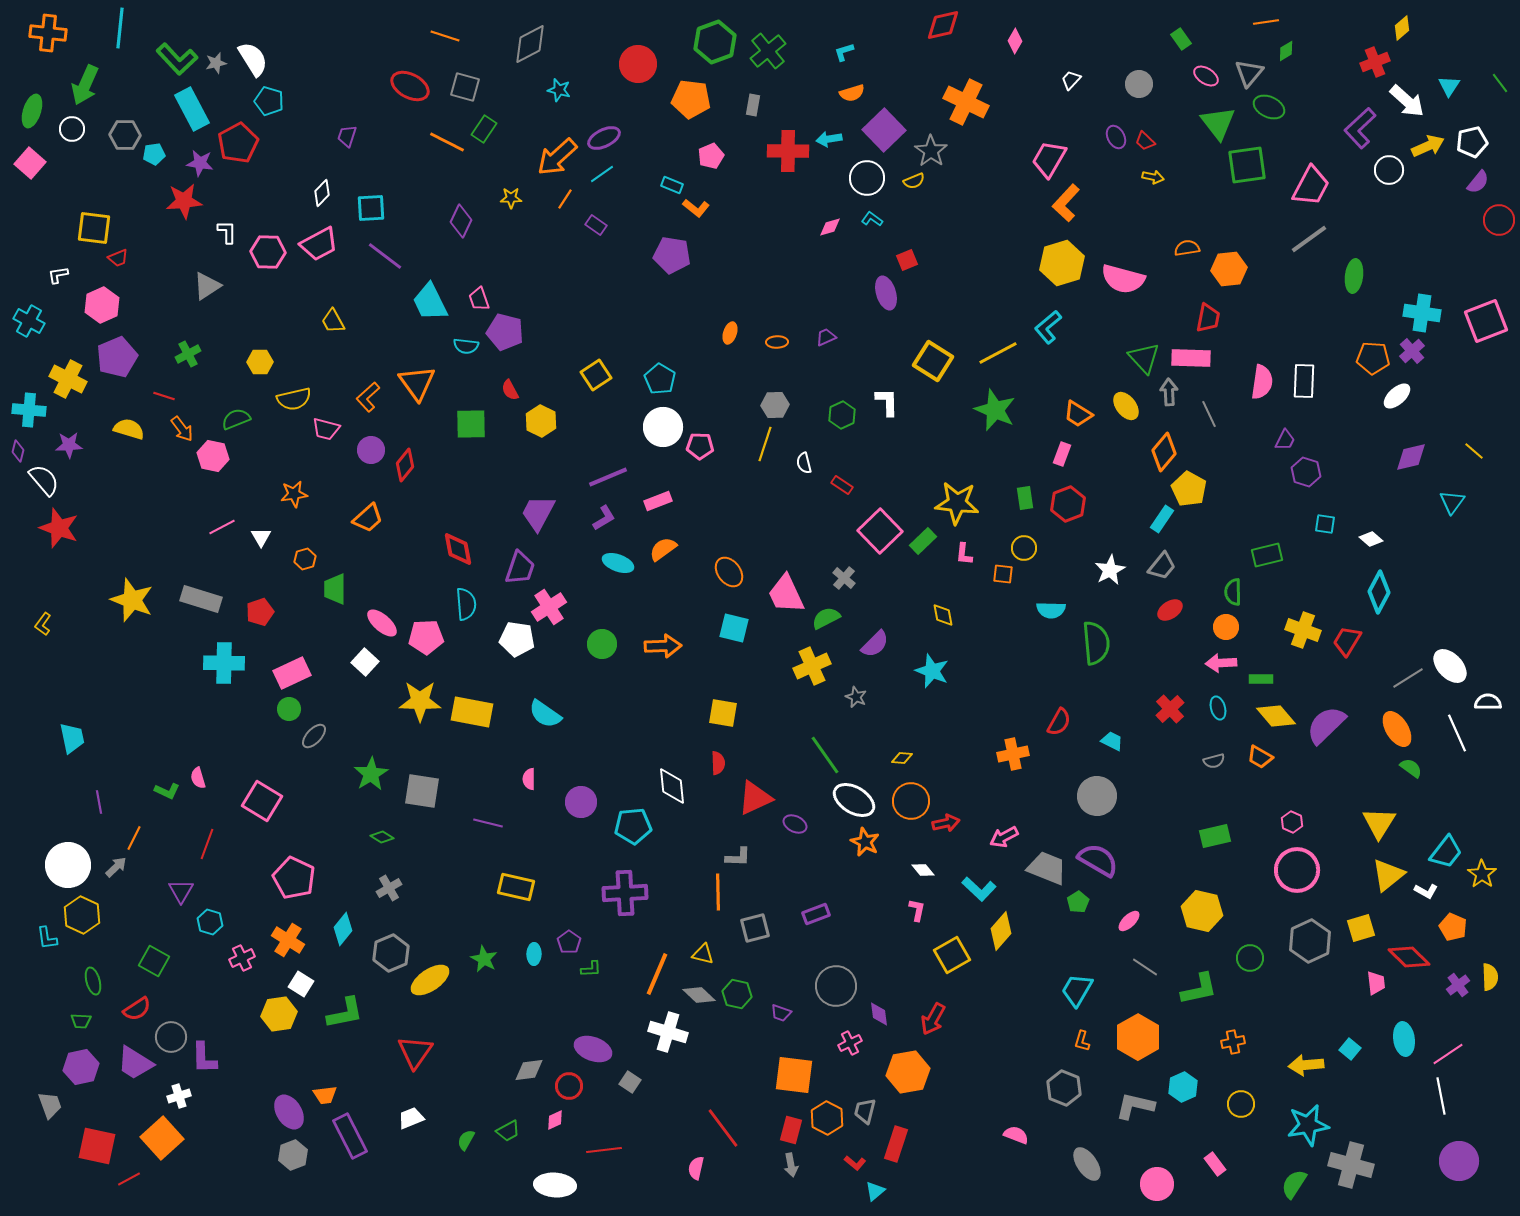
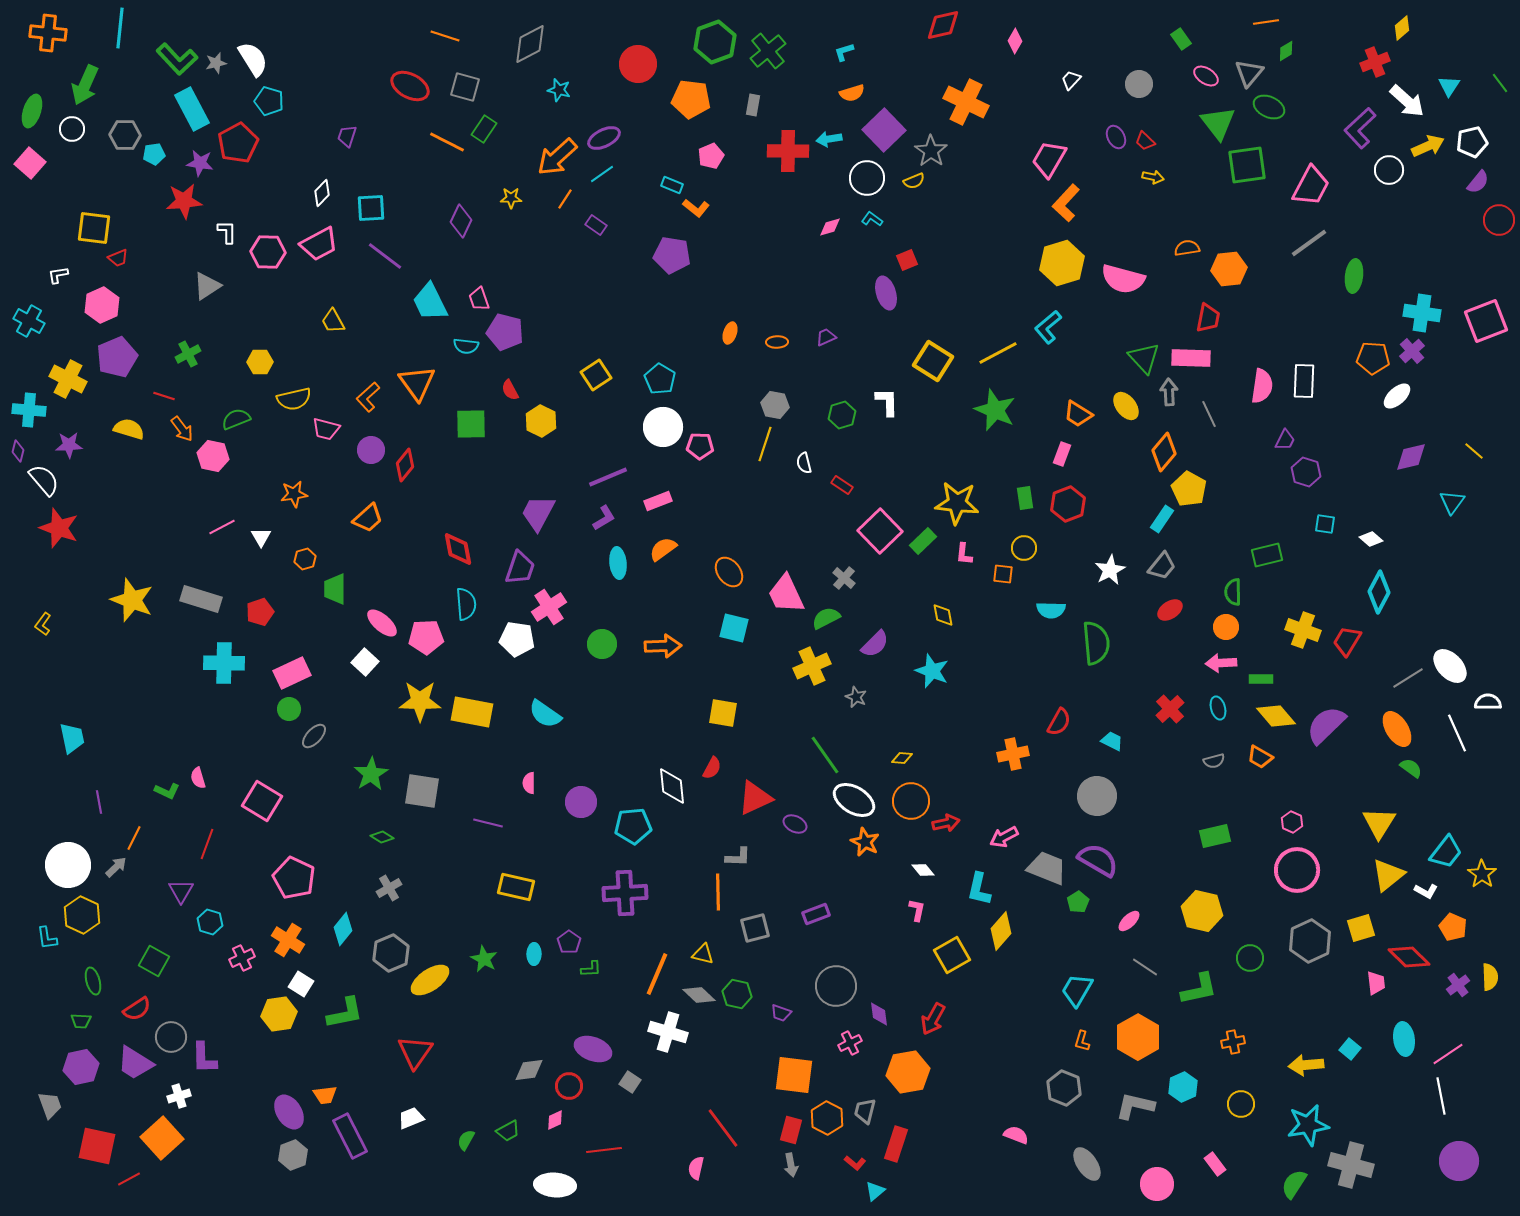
gray line at (1309, 239): moved 4 px down
pink semicircle at (1262, 382): moved 4 px down
gray hexagon at (775, 405): rotated 12 degrees clockwise
green hexagon at (842, 415): rotated 8 degrees clockwise
cyan ellipse at (618, 563): rotated 64 degrees clockwise
red semicircle at (718, 763): moved 6 px left, 5 px down; rotated 30 degrees clockwise
pink semicircle at (529, 779): moved 4 px down
cyan L-shape at (979, 889): rotated 60 degrees clockwise
